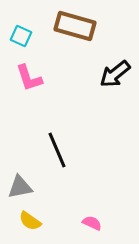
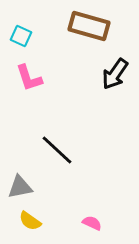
brown rectangle: moved 14 px right
black arrow: rotated 16 degrees counterclockwise
black line: rotated 24 degrees counterclockwise
